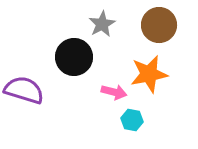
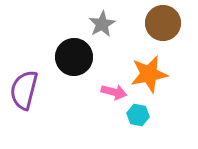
brown circle: moved 4 px right, 2 px up
purple semicircle: rotated 93 degrees counterclockwise
cyan hexagon: moved 6 px right, 5 px up
